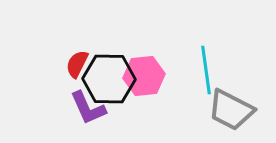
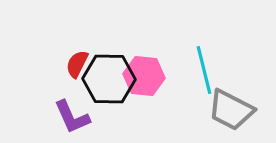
cyan line: moved 2 px left; rotated 6 degrees counterclockwise
pink hexagon: rotated 12 degrees clockwise
purple L-shape: moved 16 px left, 9 px down
